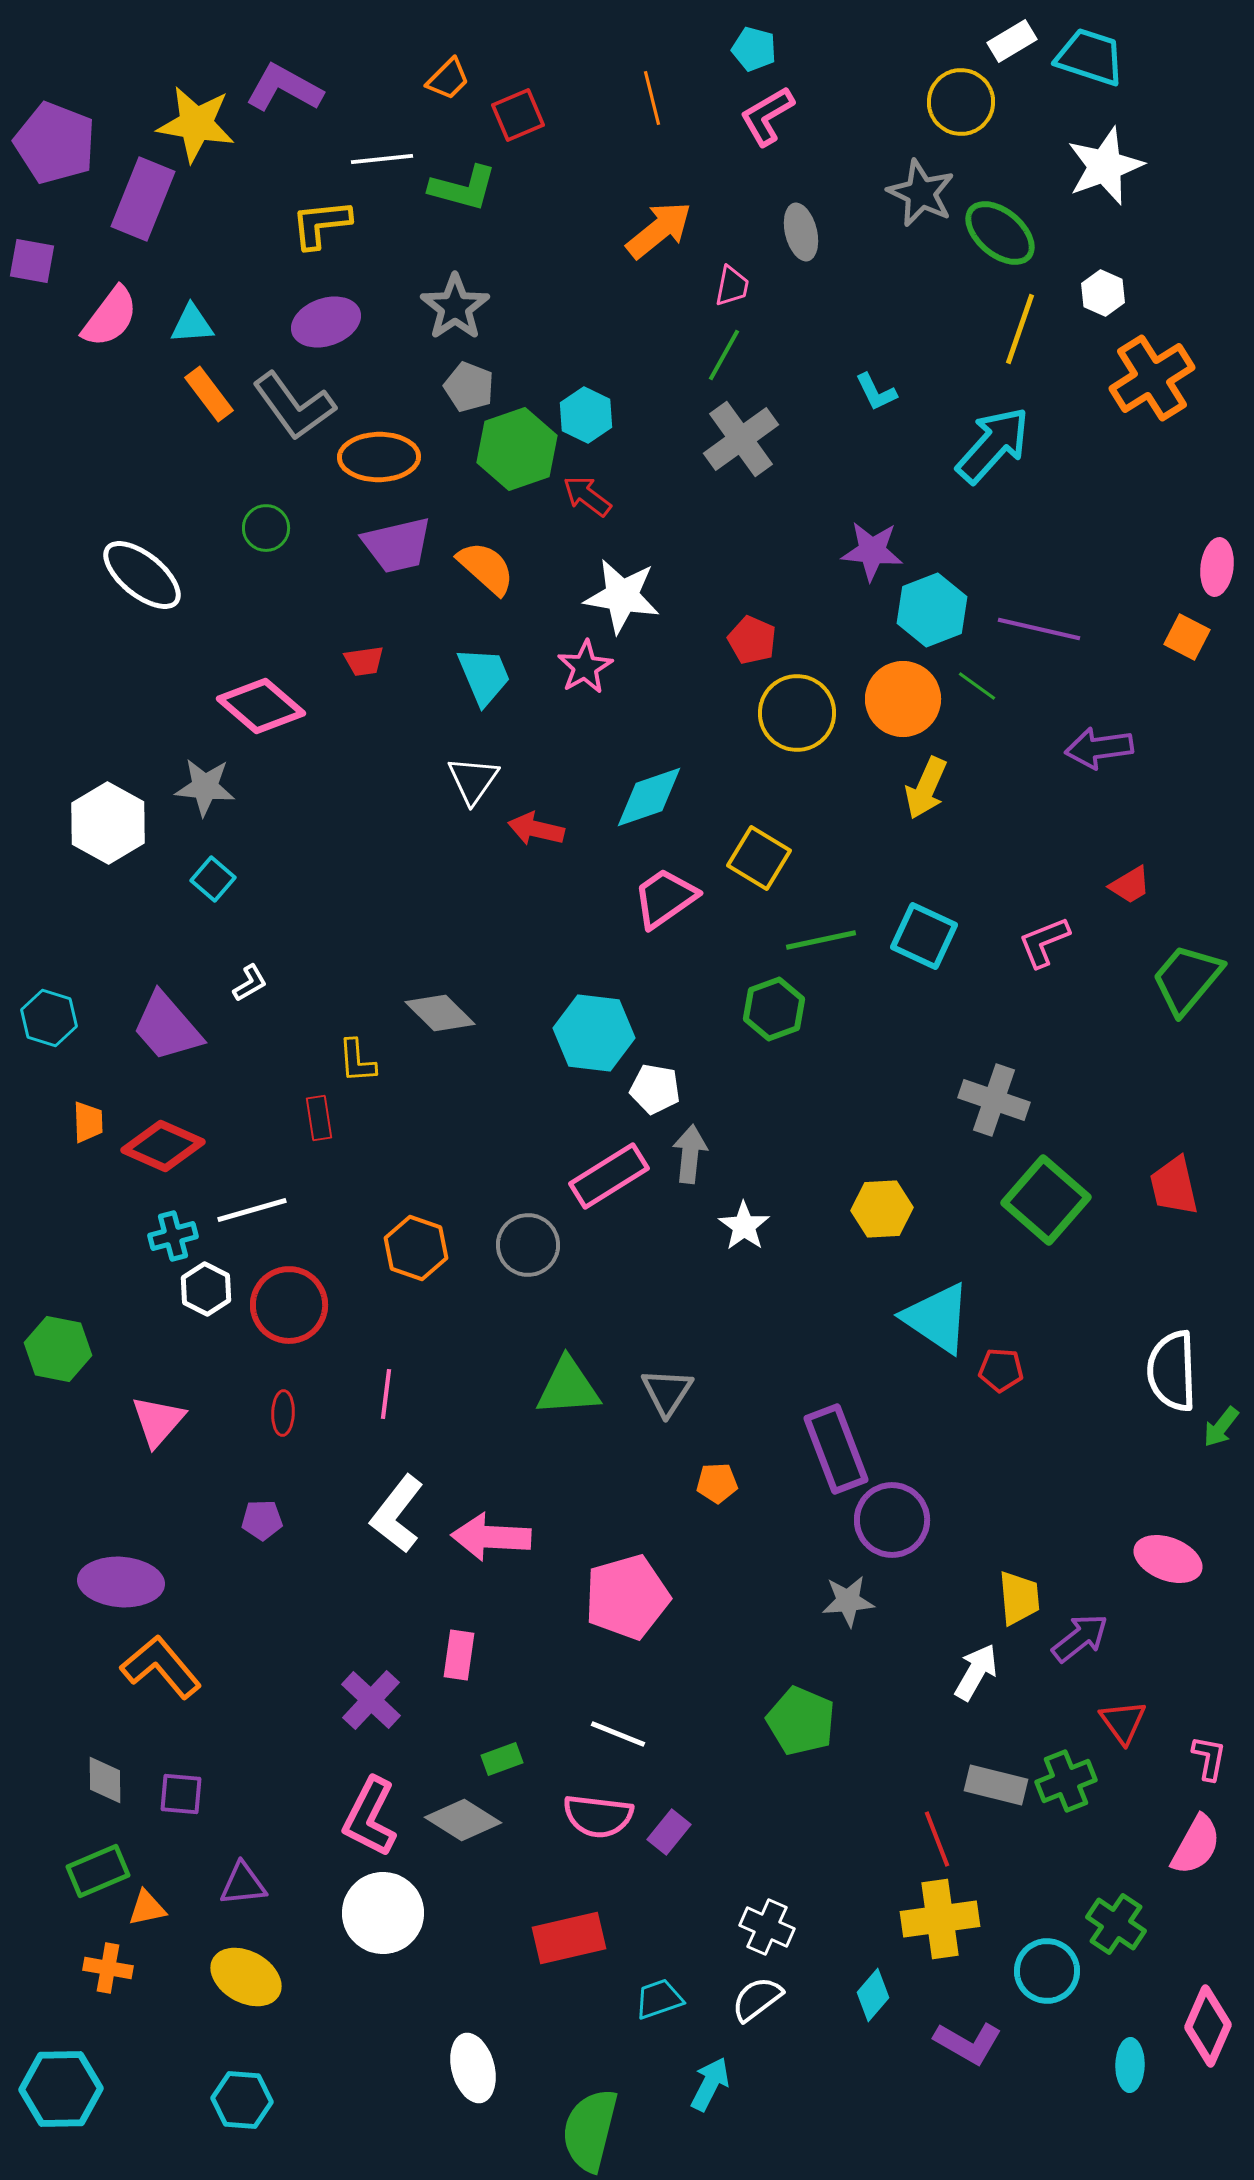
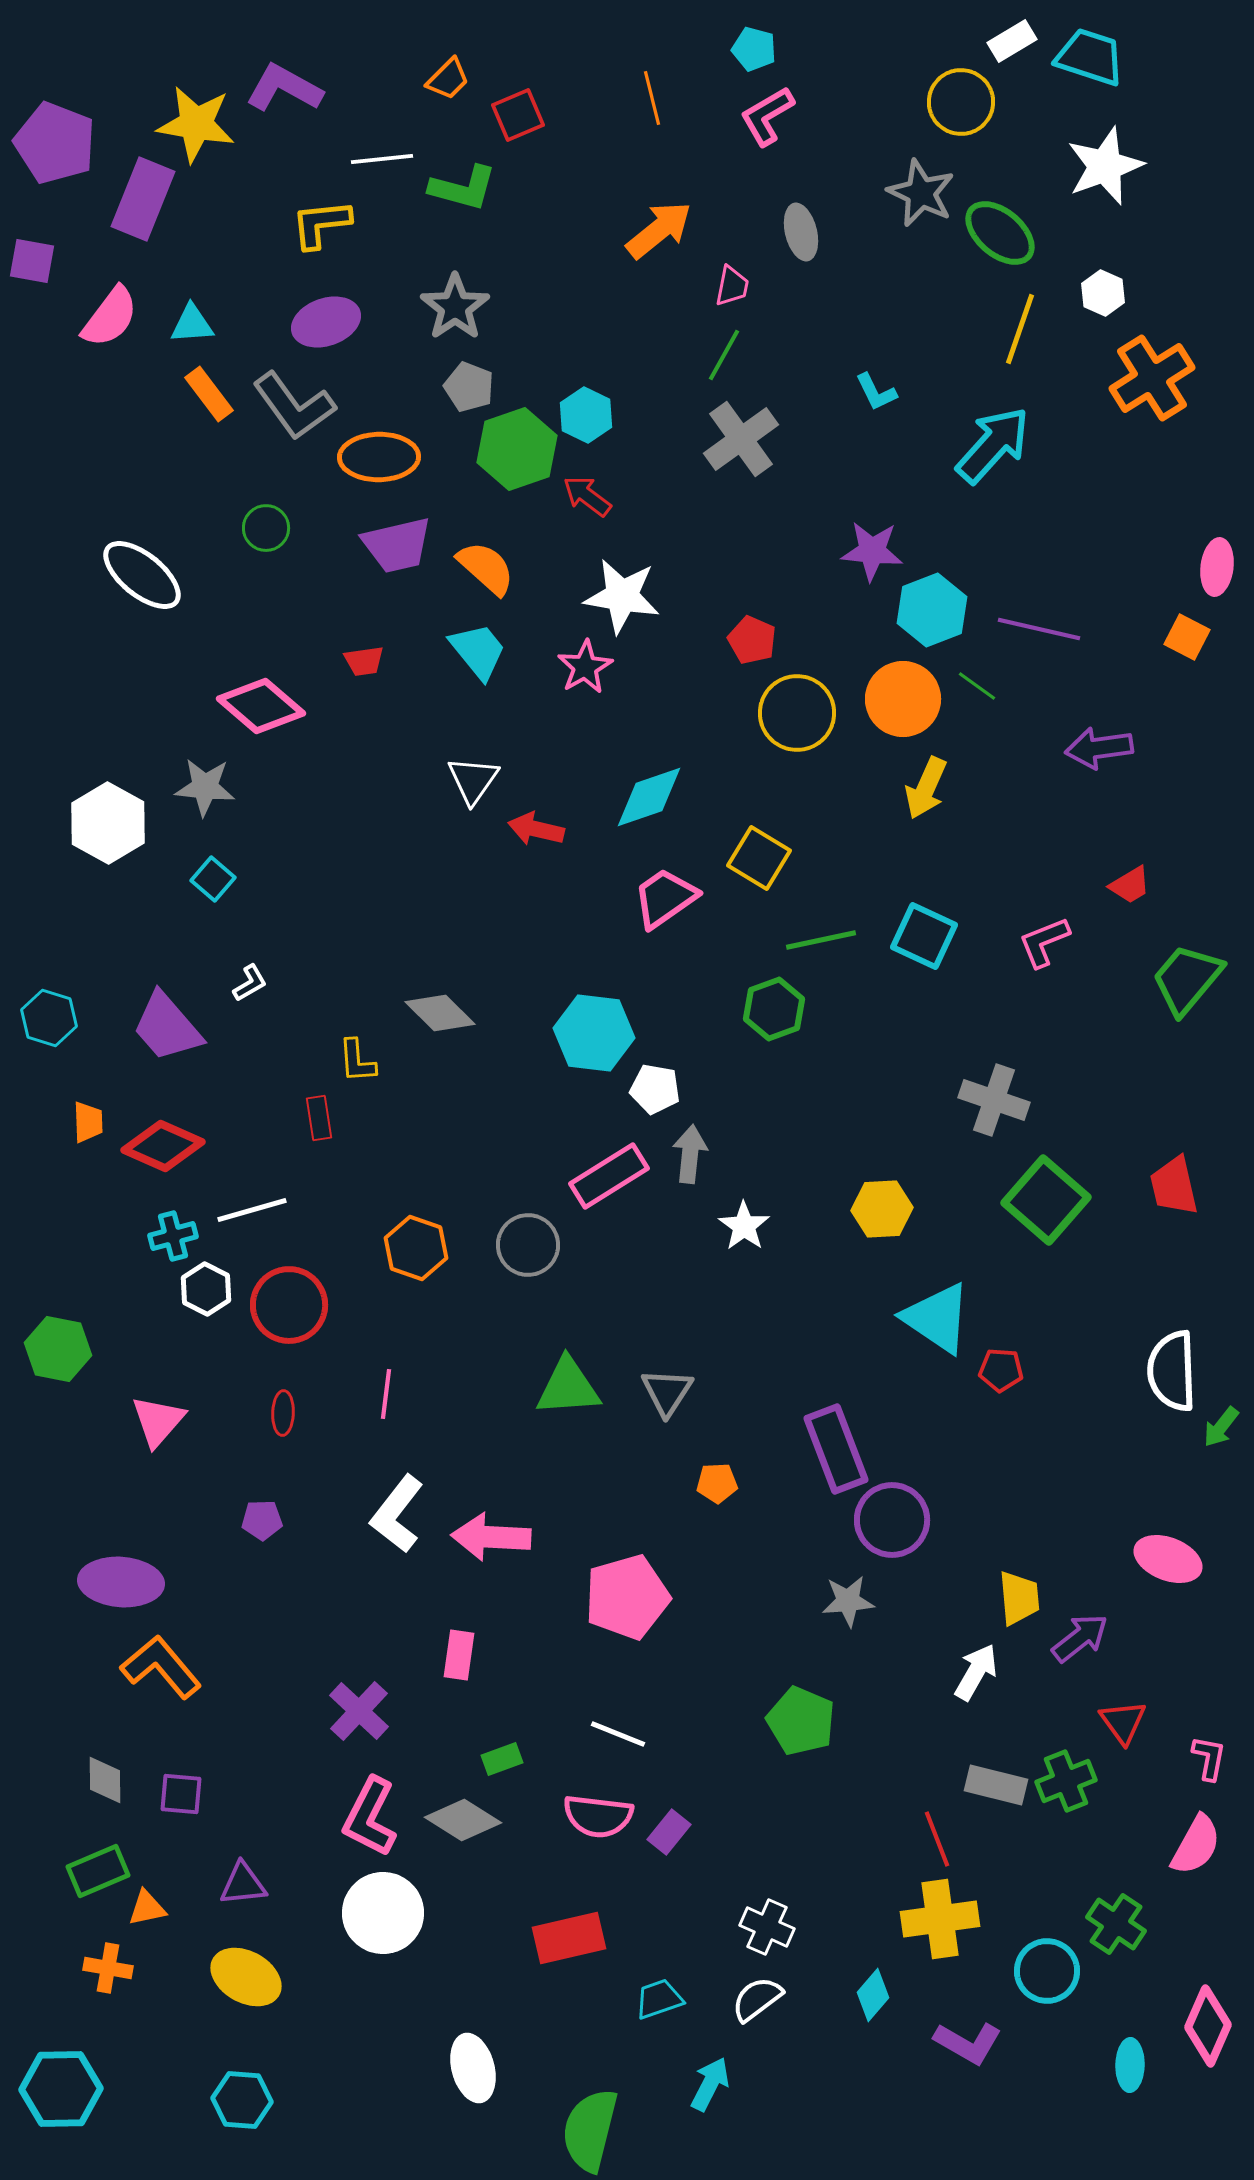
cyan trapezoid at (484, 676): moved 6 px left, 25 px up; rotated 16 degrees counterclockwise
purple cross at (371, 1700): moved 12 px left, 11 px down
